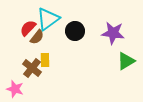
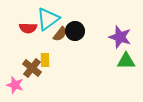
red semicircle: rotated 132 degrees counterclockwise
purple star: moved 7 px right, 4 px down; rotated 10 degrees clockwise
brown semicircle: moved 23 px right, 3 px up
green triangle: rotated 30 degrees clockwise
pink star: moved 4 px up
